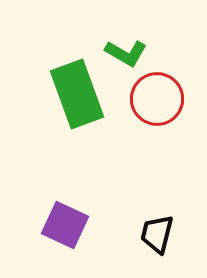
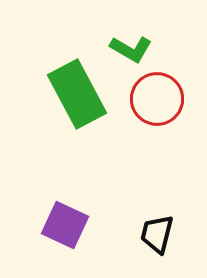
green L-shape: moved 5 px right, 4 px up
green rectangle: rotated 8 degrees counterclockwise
